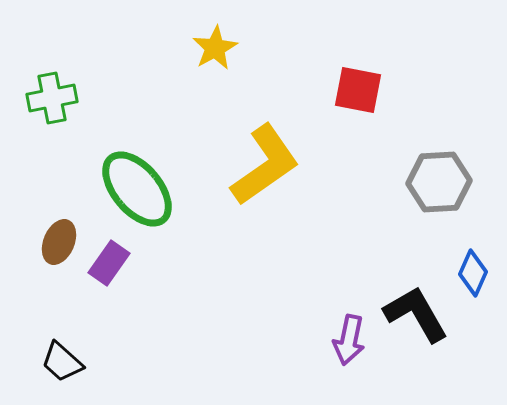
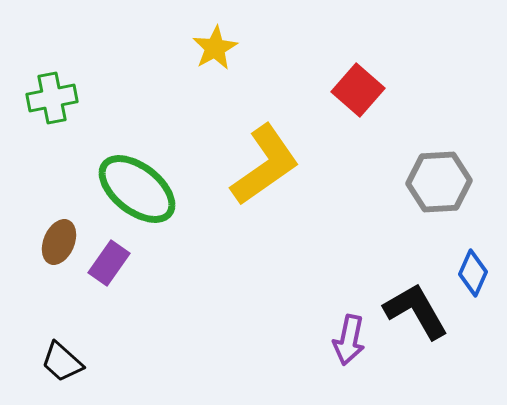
red square: rotated 30 degrees clockwise
green ellipse: rotated 12 degrees counterclockwise
black L-shape: moved 3 px up
